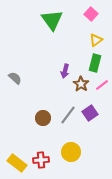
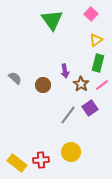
green rectangle: moved 3 px right
purple arrow: rotated 24 degrees counterclockwise
purple square: moved 5 px up
brown circle: moved 33 px up
